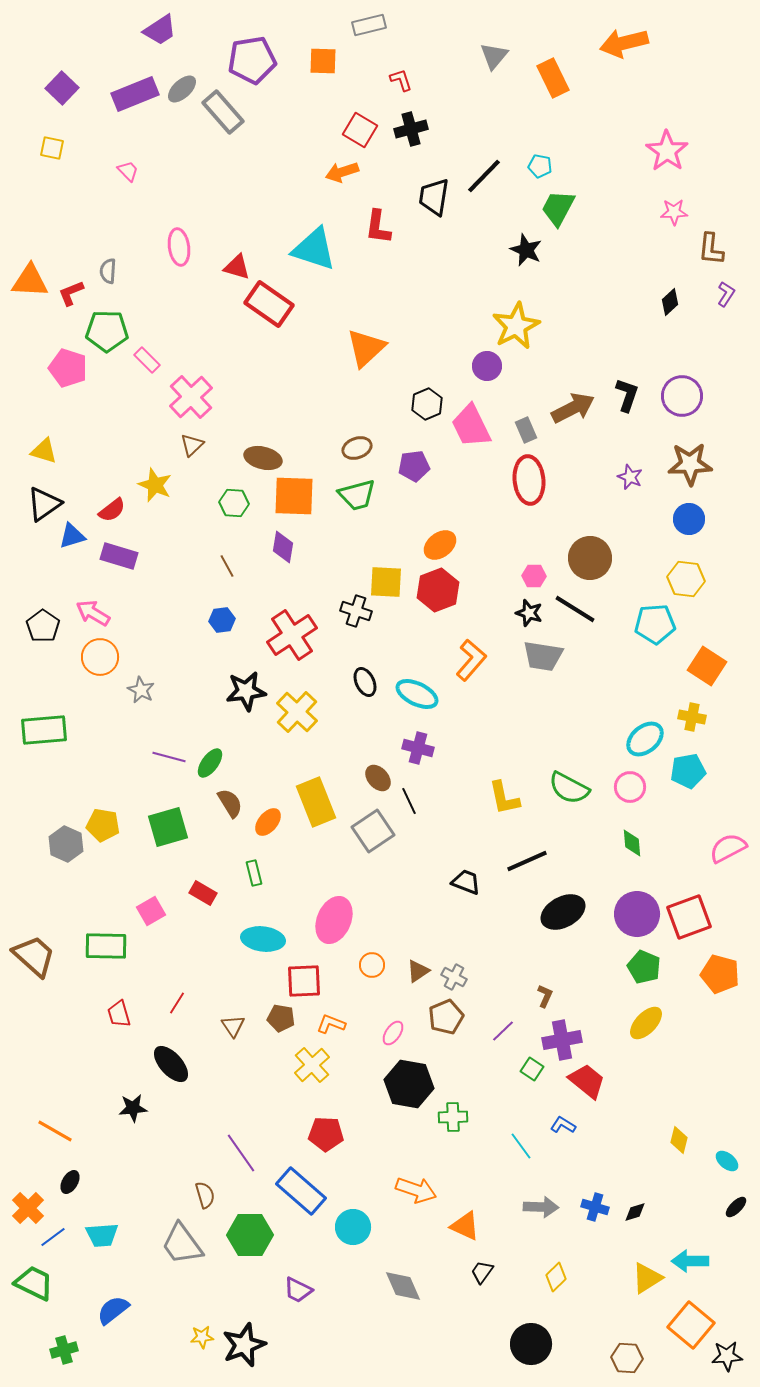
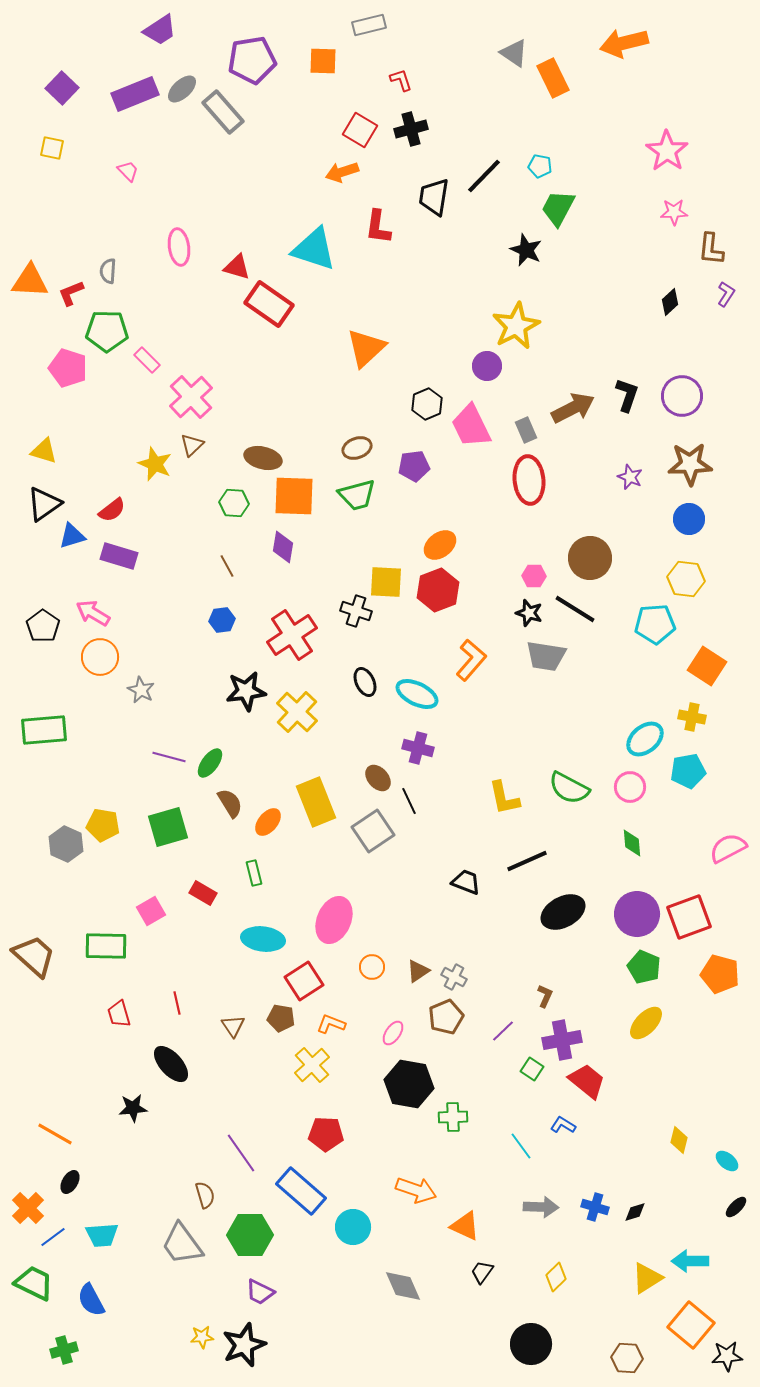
gray triangle at (494, 56): moved 20 px right, 3 px up; rotated 36 degrees counterclockwise
yellow star at (155, 485): moved 21 px up
gray trapezoid at (543, 656): moved 3 px right
orange circle at (372, 965): moved 2 px down
red square at (304, 981): rotated 30 degrees counterclockwise
red line at (177, 1003): rotated 45 degrees counterclockwise
orange line at (55, 1131): moved 3 px down
purple trapezoid at (298, 1290): moved 38 px left, 2 px down
blue semicircle at (113, 1310): moved 22 px left, 10 px up; rotated 80 degrees counterclockwise
